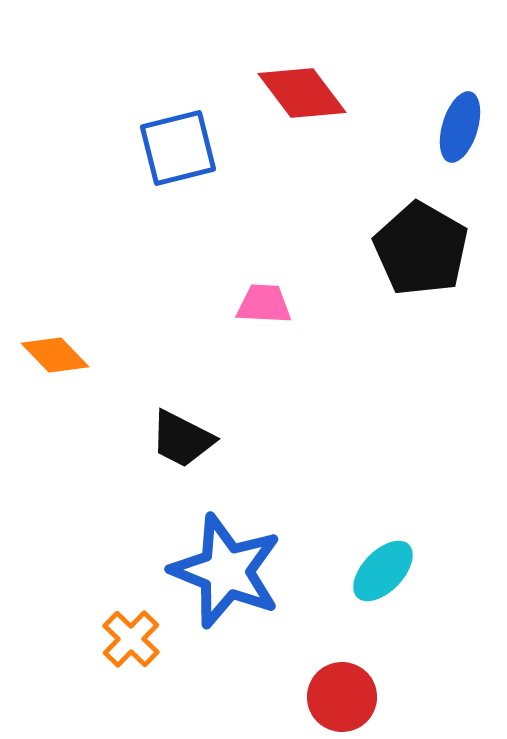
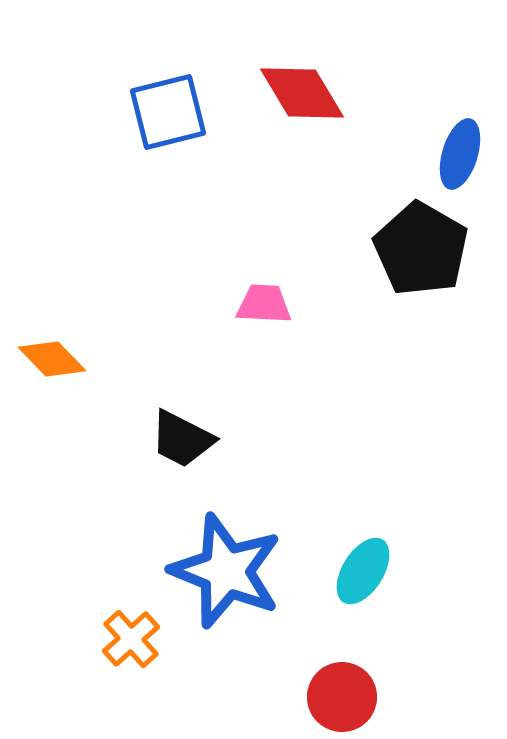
red diamond: rotated 6 degrees clockwise
blue ellipse: moved 27 px down
blue square: moved 10 px left, 36 px up
orange diamond: moved 3 px left, 4 px down
cyan ellipse: moved 20 px left; rotated 12 degrees counterclockwise
orange cross: rotated 4 degrees clockwise
